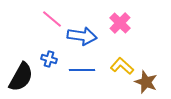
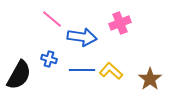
pink cross: rotated 25 degrees clockwise
blue arrow: moved 1 px down
yellow L-shape: moved 11 px left, 5 px down
black semicircle: moved 2 px left, 2 px up
brown star: moved 4 px right, 3 px up; rotated 15 degrees clockwise
